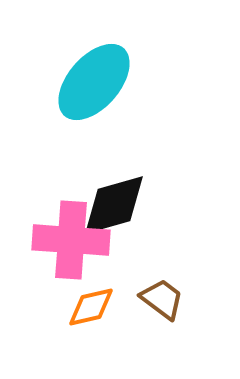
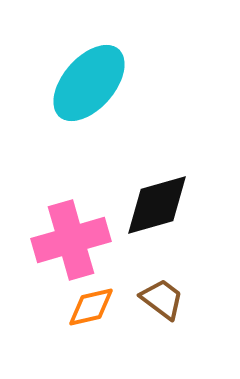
cyan ellipse: moved 5 px left, 1 px down
black diamond: moved 43 px right
pink cross: rotated 20 degrees counterclockwise
